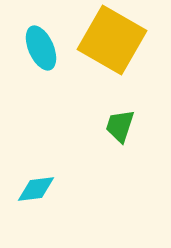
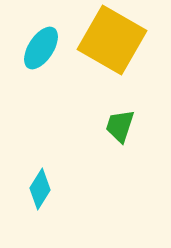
cyan ellipse: rotated 57 degrees clockwise
cyan diamond: moved 4 px right; rotated 51 degrees counterclockwise
